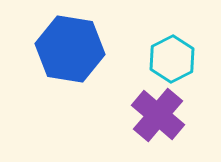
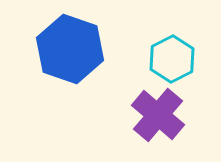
blue hexagon: rotated 10 degrees clockwise
